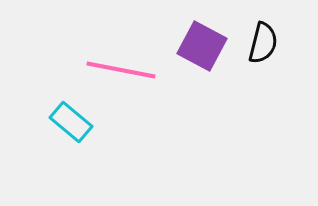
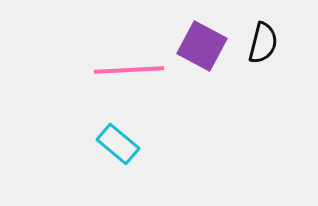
pink line: moved 8 px right; rotated 14 degrees counterclockwise
cyan rectangle: moved 47 px right, 22 px down
